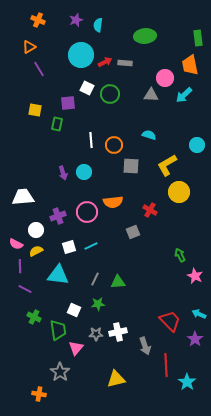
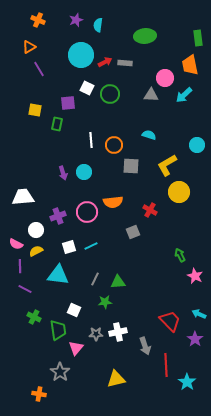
green star at (98, 304): moved 7 px right, 2 px up
